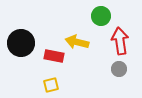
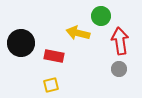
yellow arrow: moved 1 px right, 9 px up
